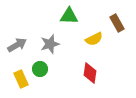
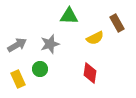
yellow semicircle: moved 1 px right, 1 px up
yellow rectangle: moved 3 px left
